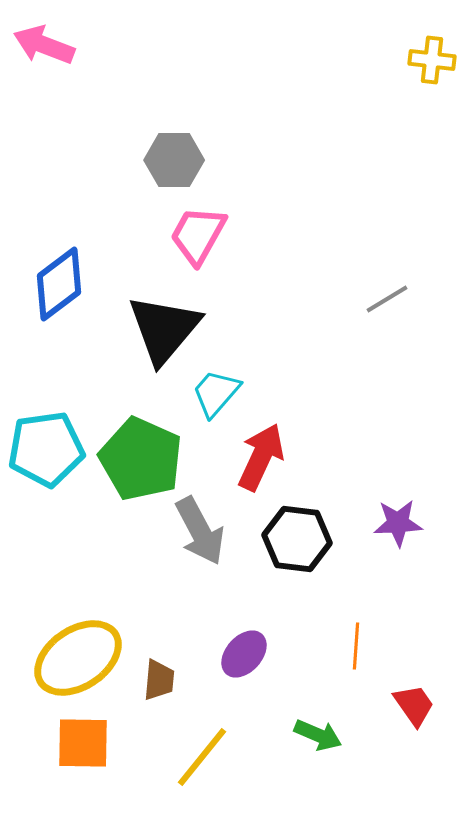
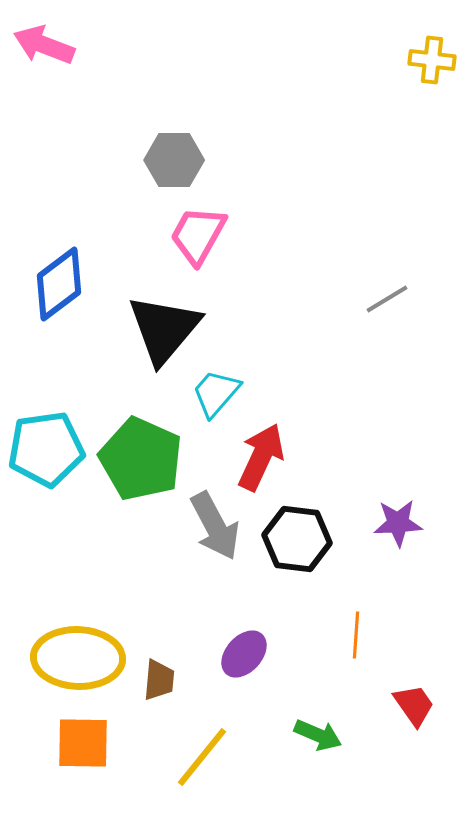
gray arrow: moved 15 px right, 5 px up
orange line: moved 11 px up
yellow ellipse: rotated 36 degrees clockwise
